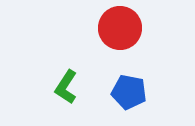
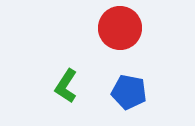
green L-shape: moved 1 px up
